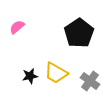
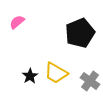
pink semicircle: moved 5 px up
black pentagon: moved 1 px right; rotated 12 degrees clockwise
black star: rotated 21 degrees counterclockwise
